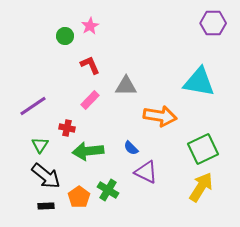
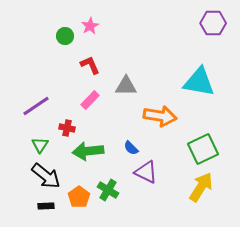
purple line: moved 3 px right
